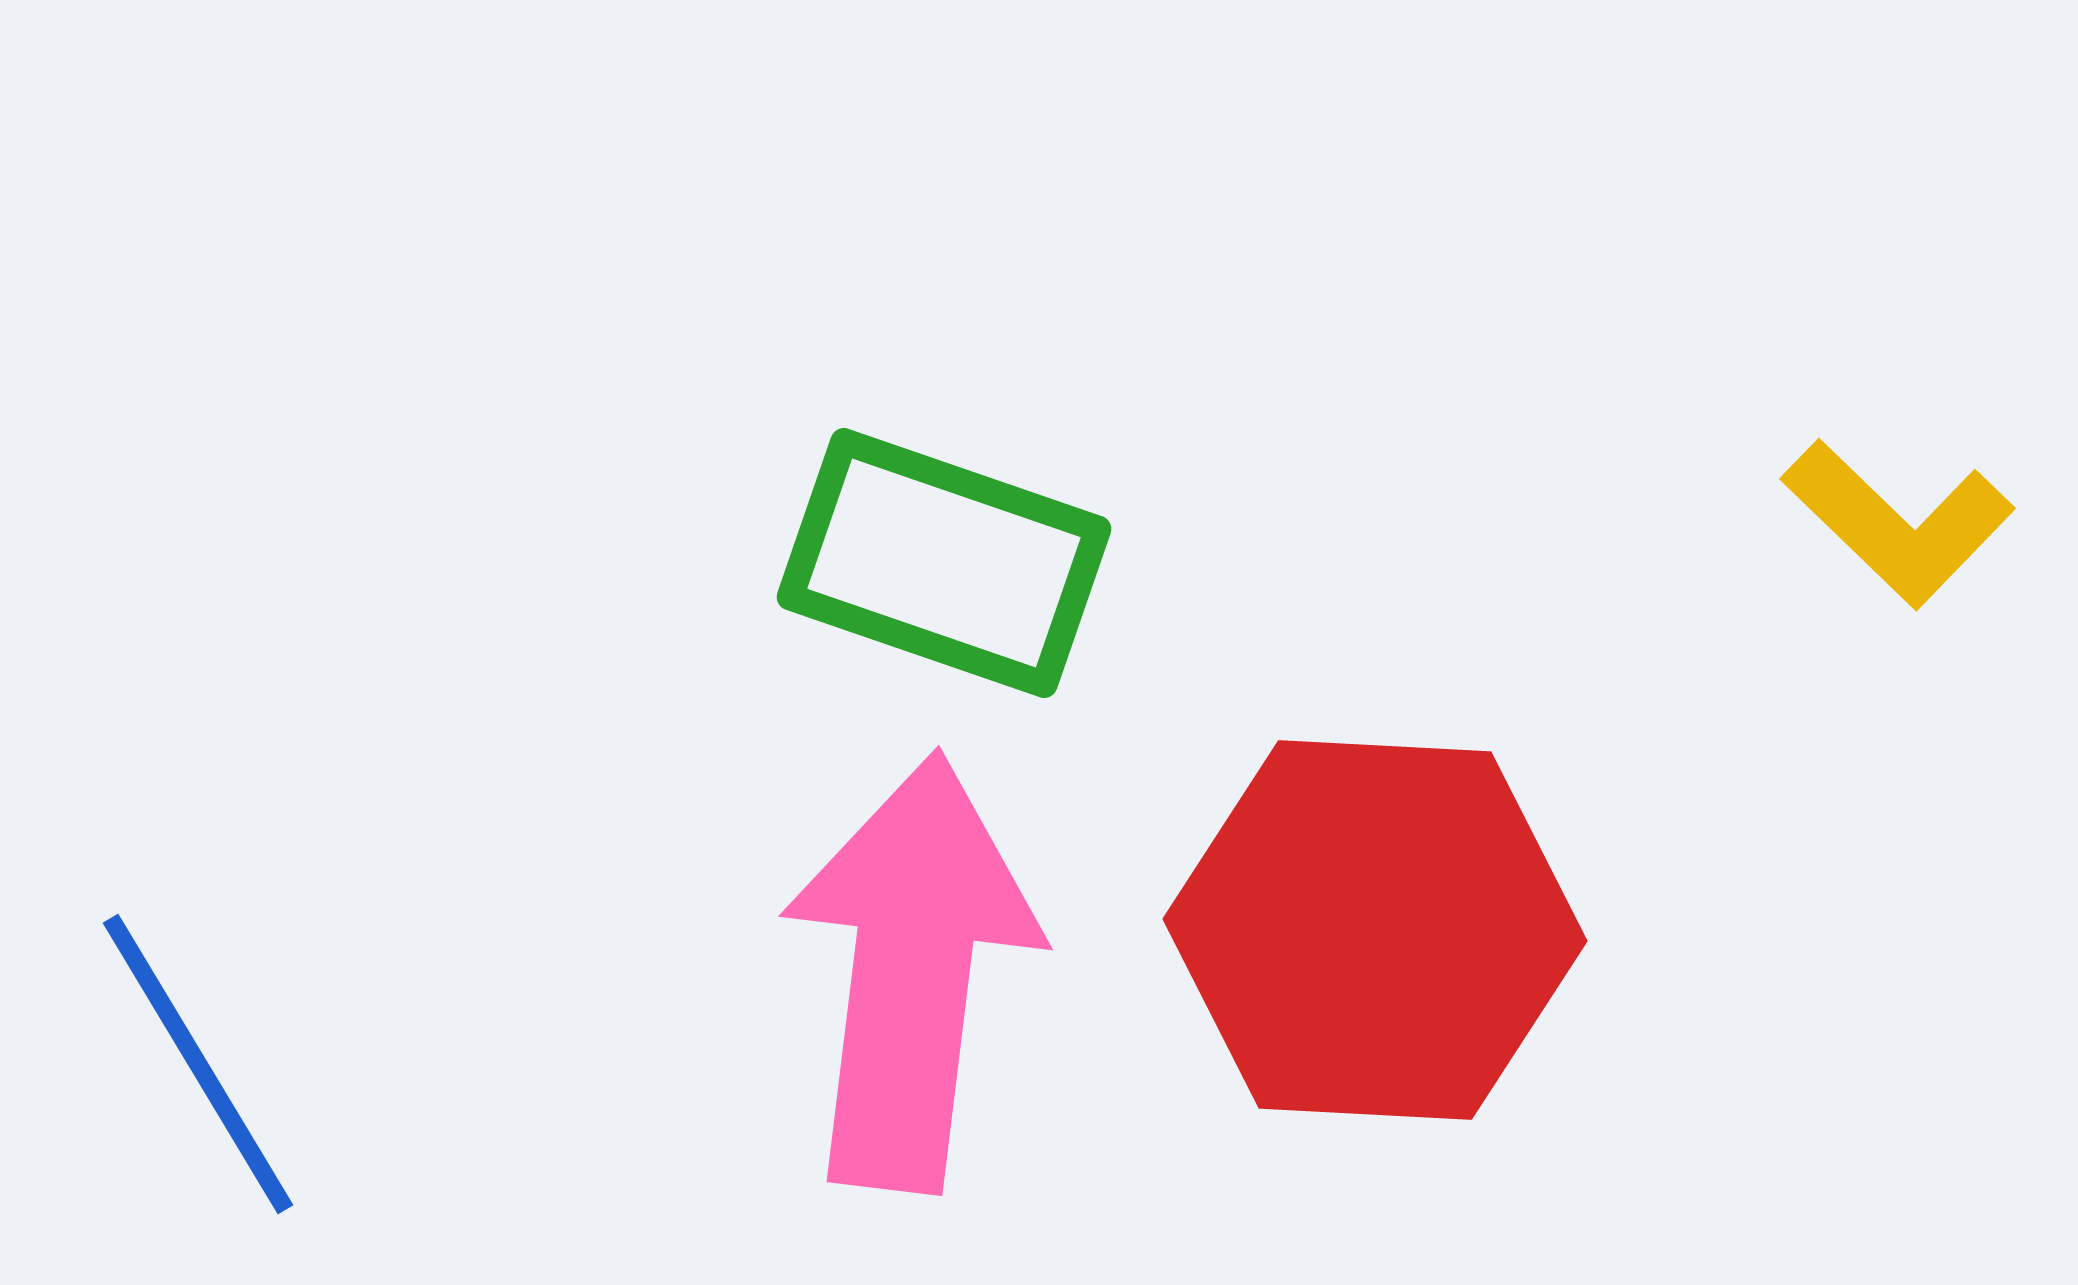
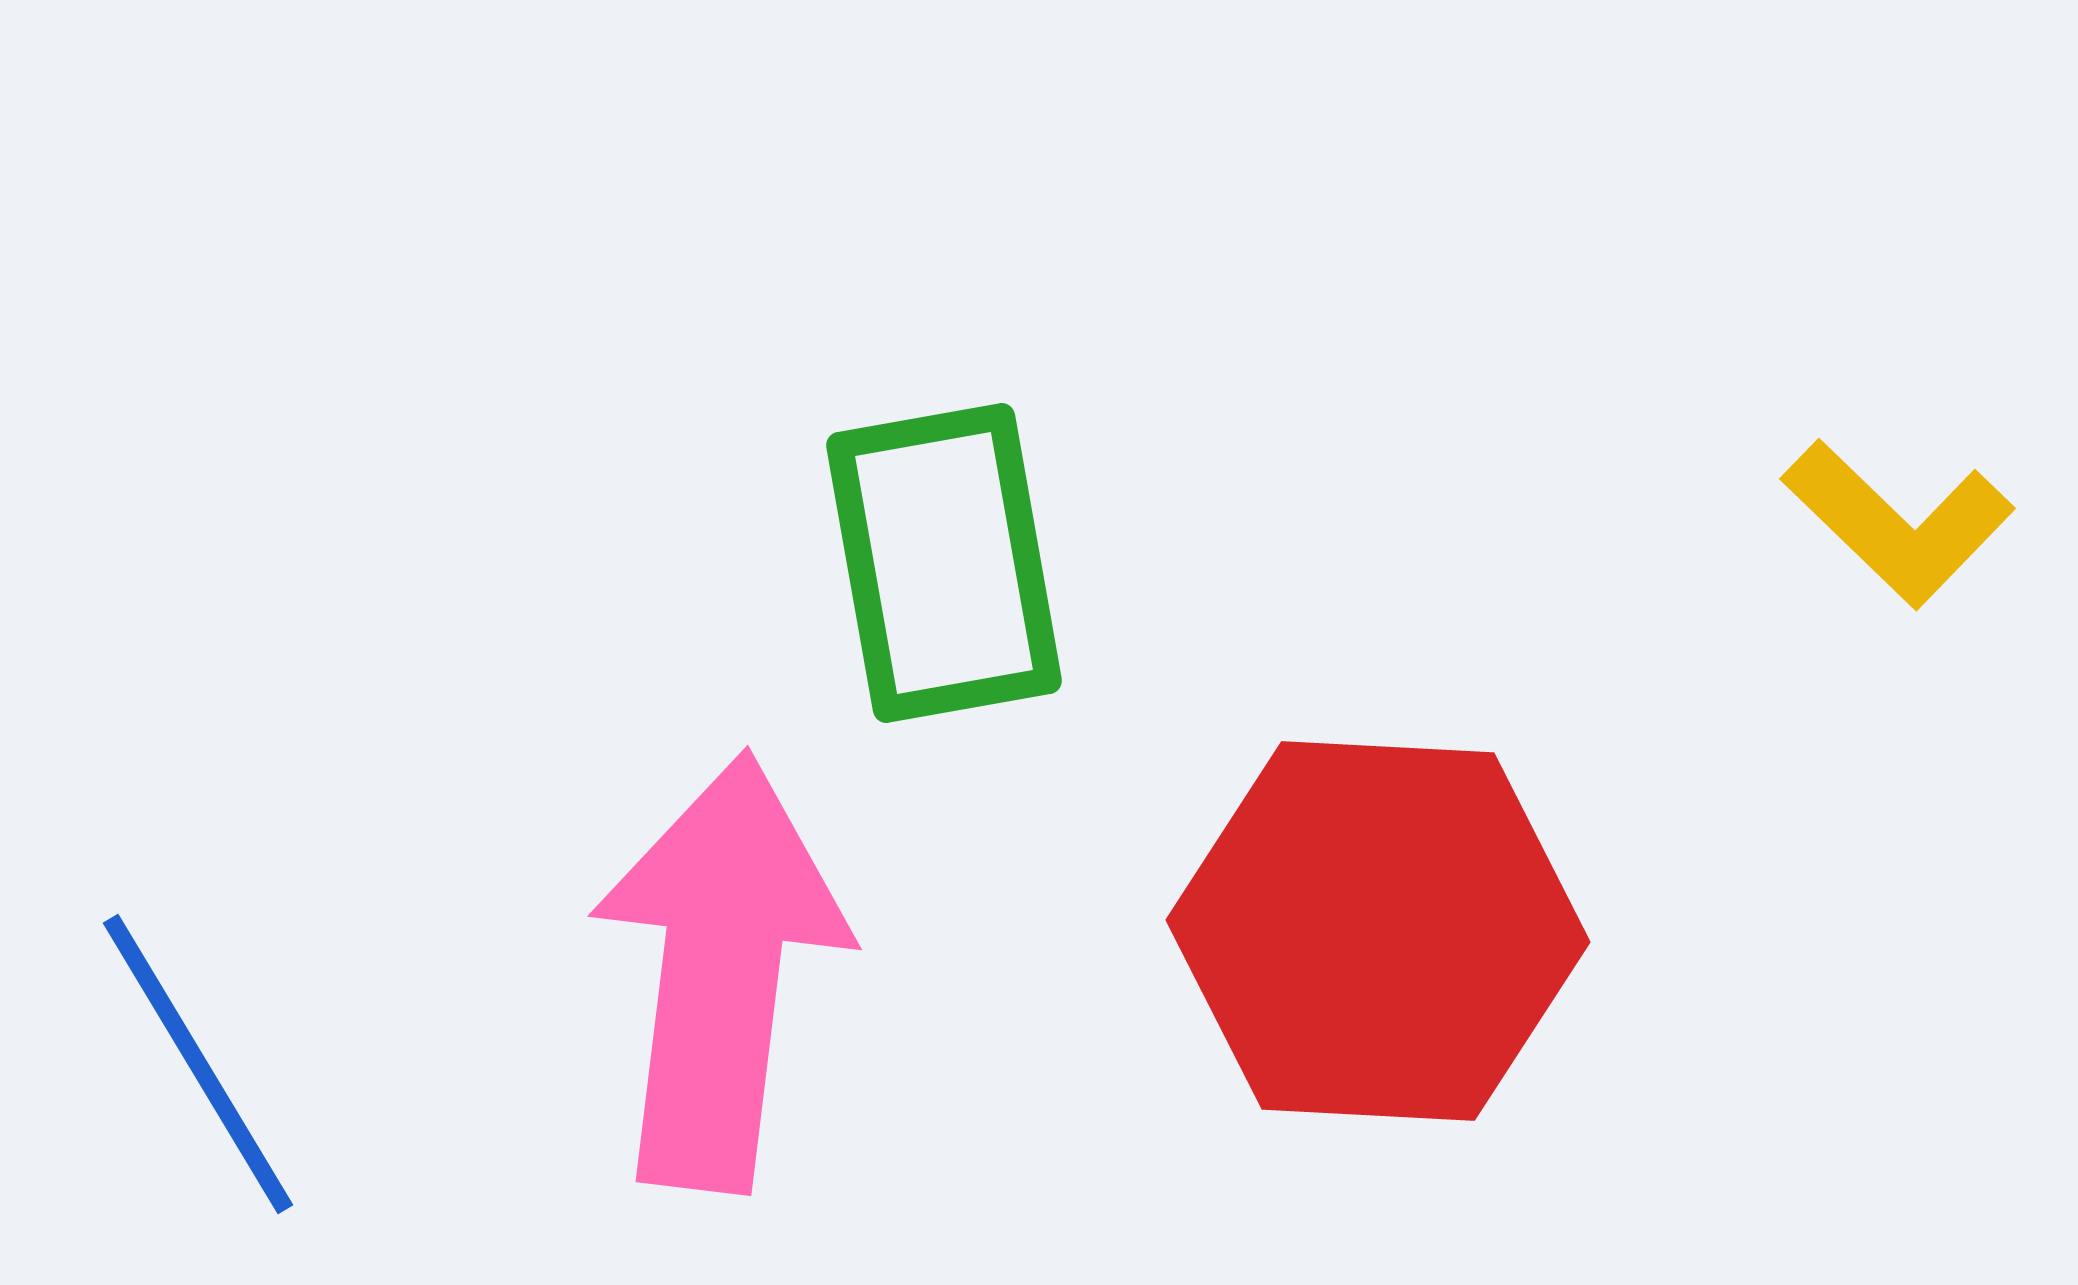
green rectangle: rotated 61 degrees clockwise
red hexagon: moved 3 px right, 1 px down
pink arrow: moved 191 px left
